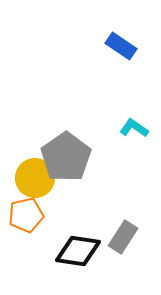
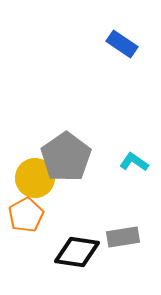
blue rectangle: moved 1 px right, 2 px up
cyan L-shape: moved 34 px down
orange pentagon: rotated 16 degrees counterclockwise
gray rectangle: rotated 48 degrees clockwise
black diamond: moved 1 px left, 1 px down
